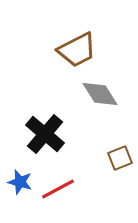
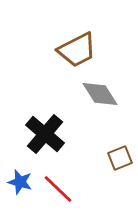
red line: rotated 72 degrees clockwise
